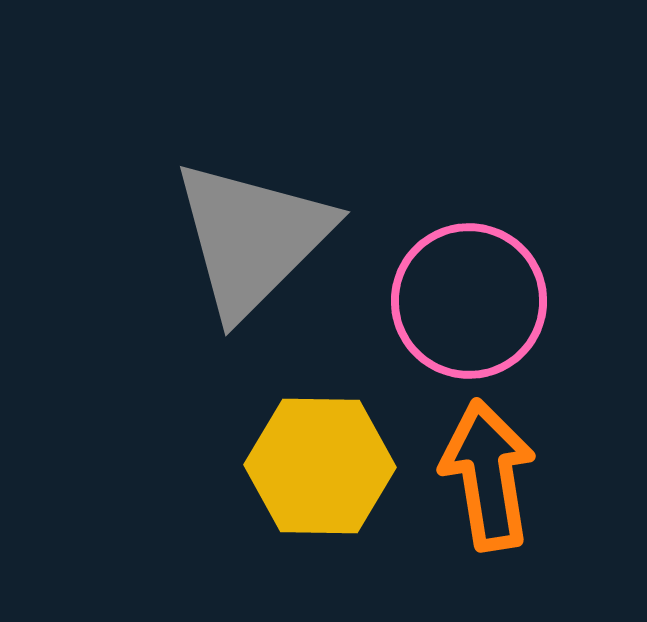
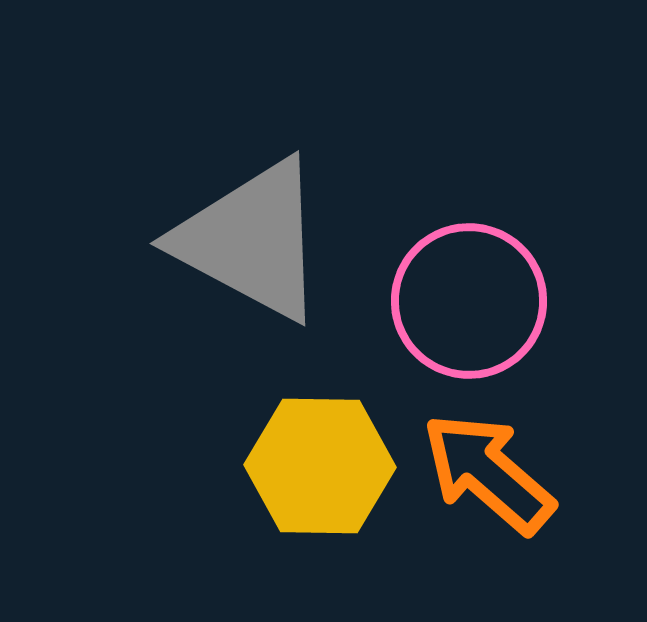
gray triangle: moved 1 px left, 2 px down; rotated 47 degrees counterclockwise
orange arrow: moved 2 px up; rotated 40 degrees counterclockwise
